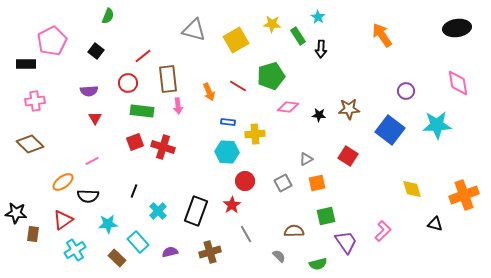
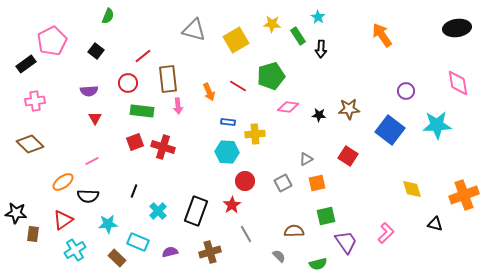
black rectangle at (26, 64): rotated 36 degrees counterclockwise
pink L-shape at (383, 231): moved 3 px right, 2 px down
cyan rectangle at (138, 242): rotated 25 degrees counterclockwise
